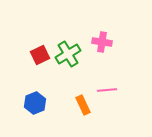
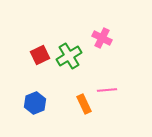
pink cross: moved 4 px up; rotated 18 degrees clockwise
green cross: moved 1 px right, 2 px down
orange rectangle: moved 1 px right, 1 px up
